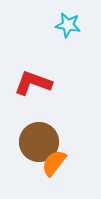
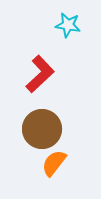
red L-shape: moved 7 px right, 9 px up; rotated 117 degrees clockwise
brown circle: moved 3 px right, 13 px up
